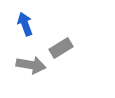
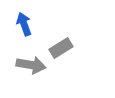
blue arrow: moved 1 px left
